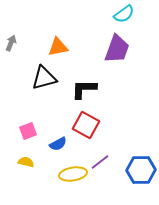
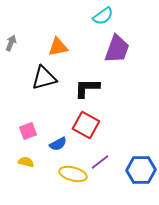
cyan semicircle: moved 21 px left, 2 px down
black L-shape: moved 3 px right, 1 px up
yellow ellipse: rotated 24 degrees clockwise
